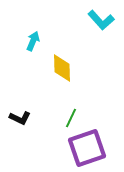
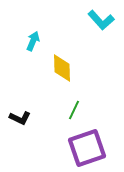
green line: moved 3 px right, 8 px up
